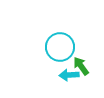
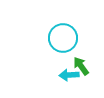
cyan circle: moved 3 px right, 9 px up
